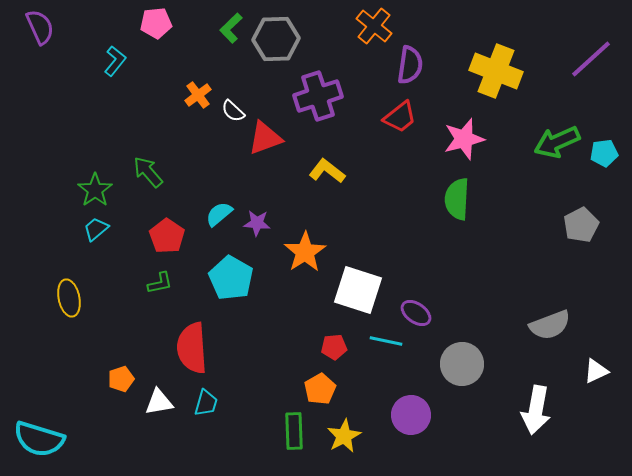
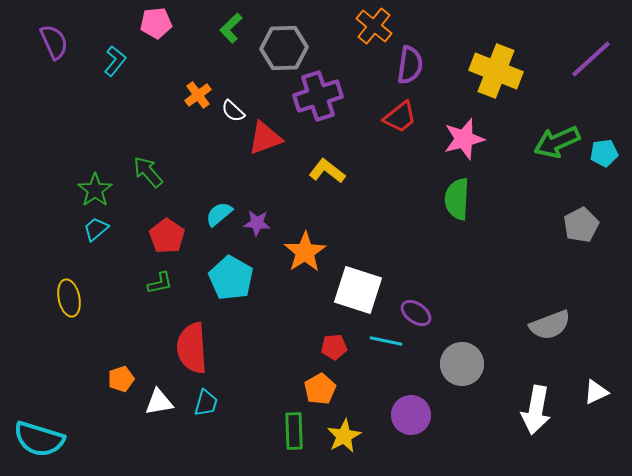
purple semicircle at (40, 27): moved 14 px right, 15 px down
gray hexagon at (276, 39): moved 8 px right, 9 px down
white triangle at (596, 371): moved 21 px down
